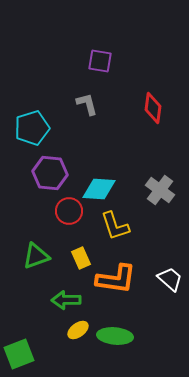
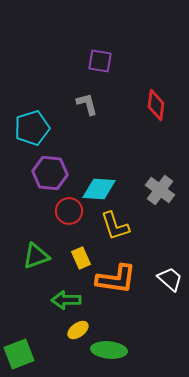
red diamond: moved 3 px right, 3 px up
green ellipse: moved 6 px left, 14 px down
